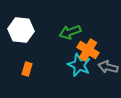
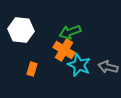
orange cross: moved 24 px left
orange rectangle: moved 5 px right
